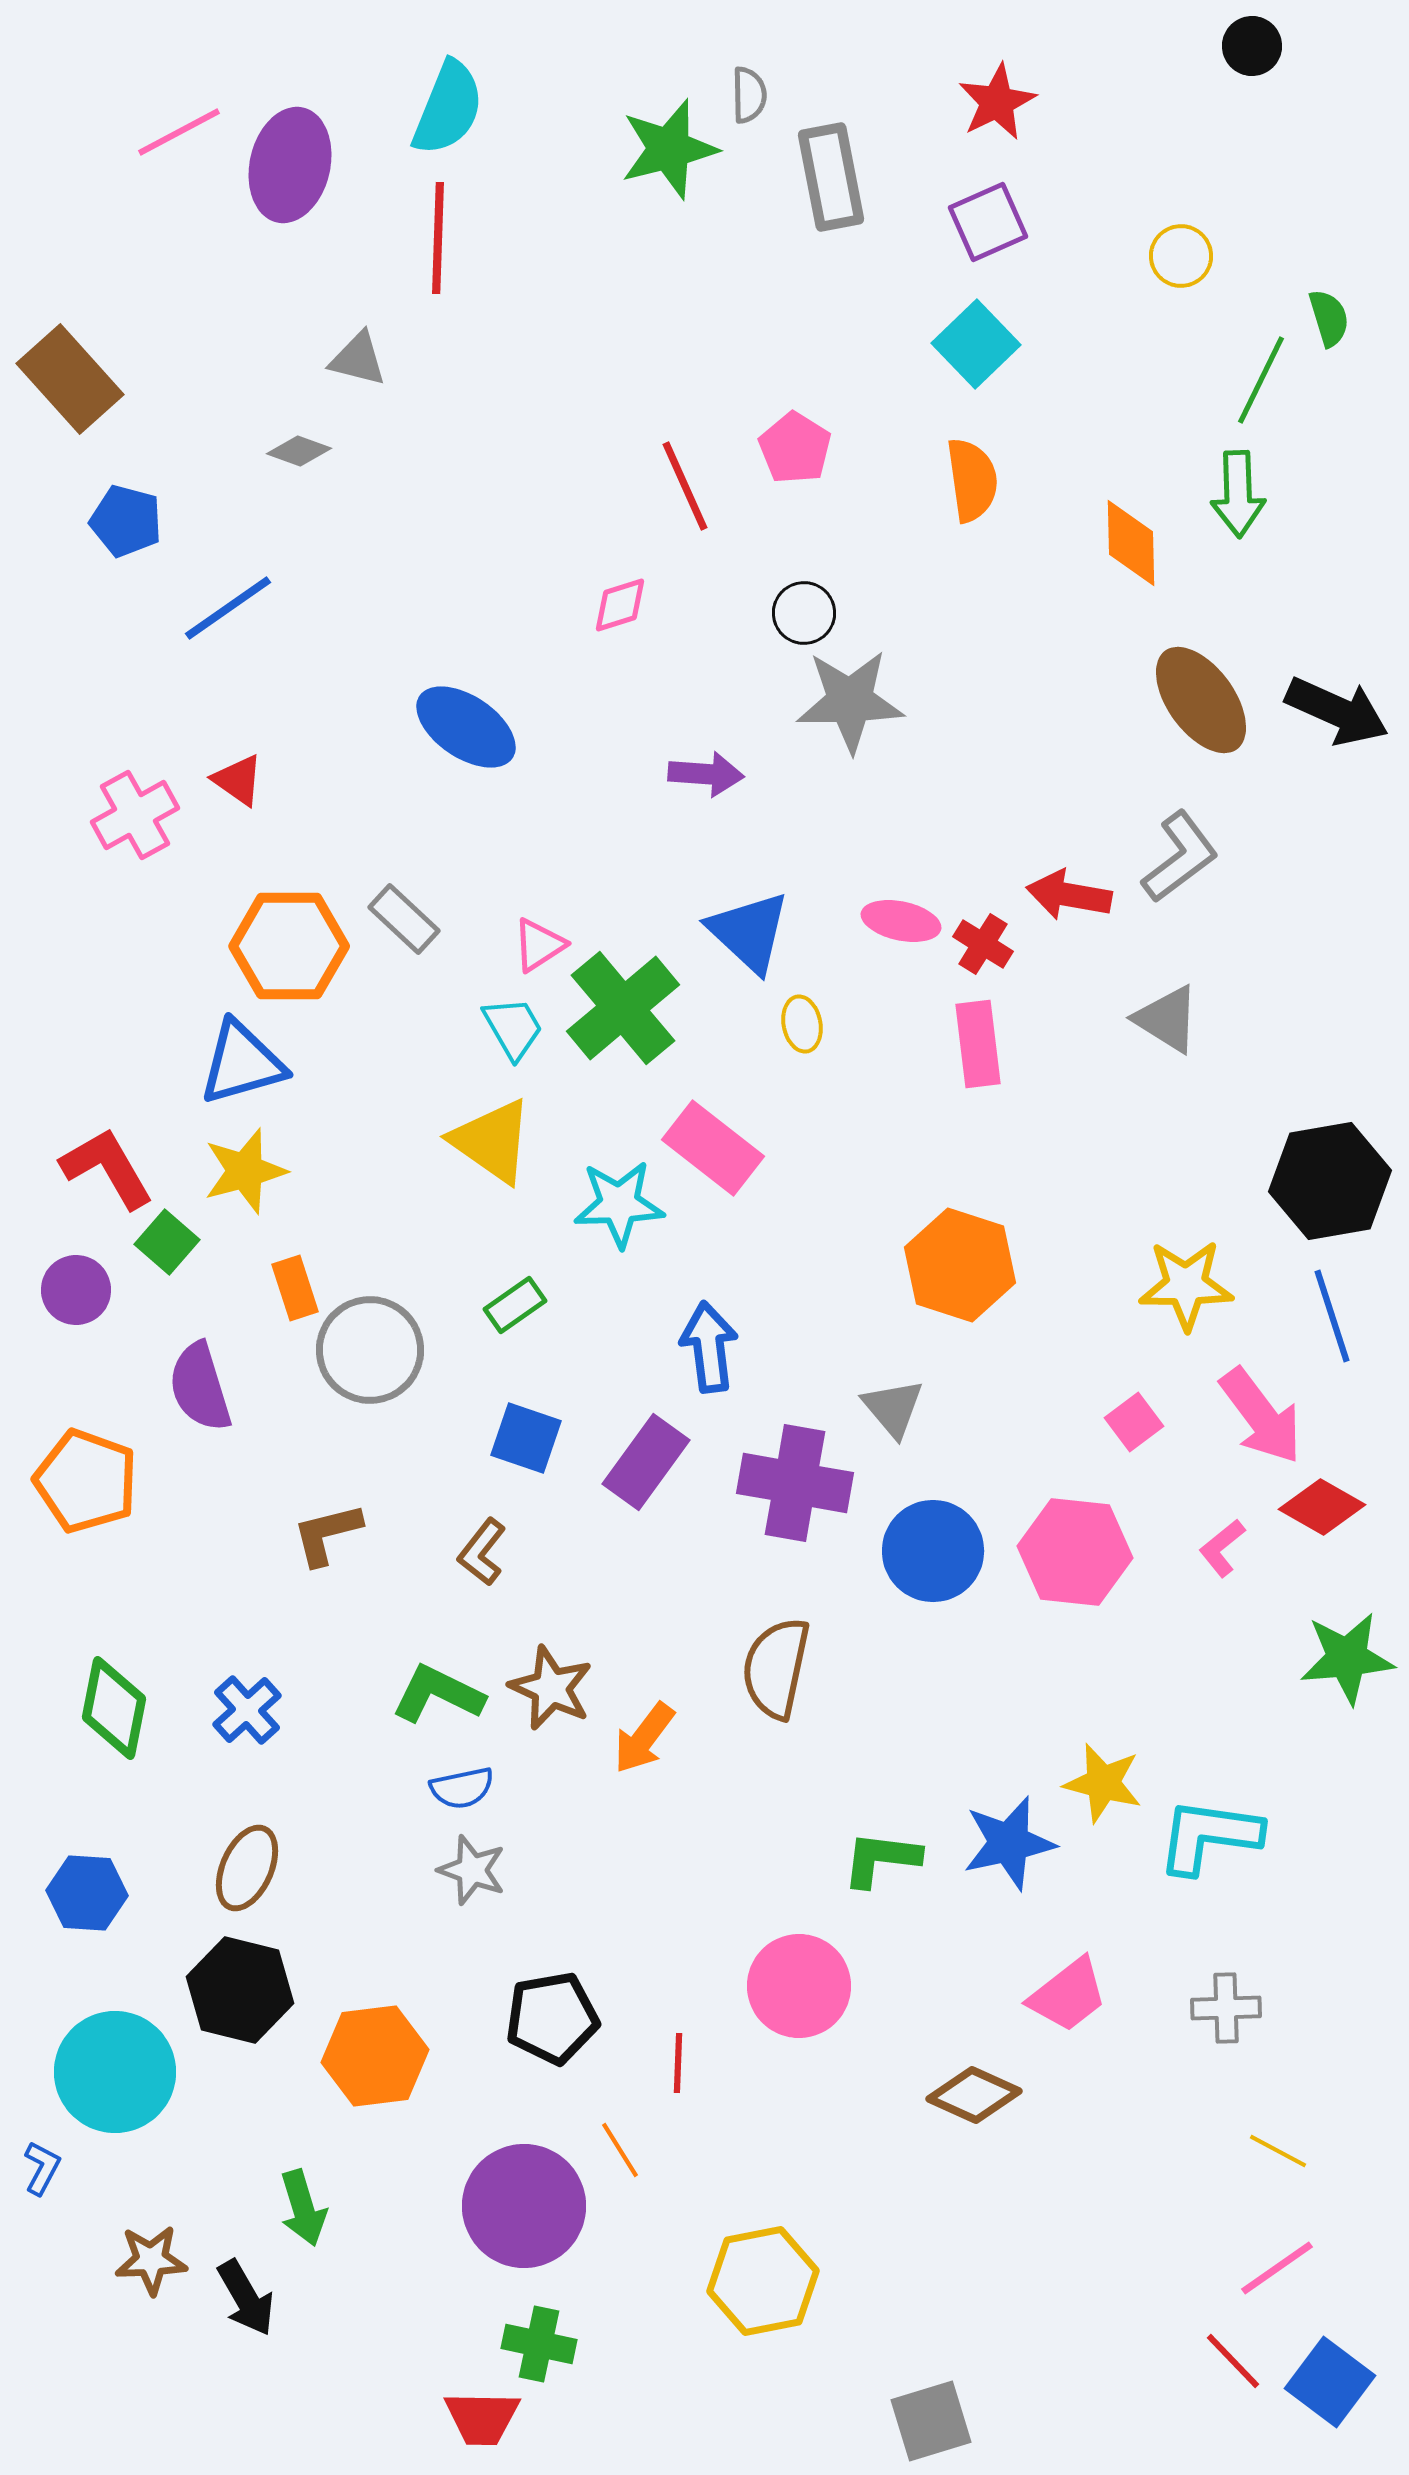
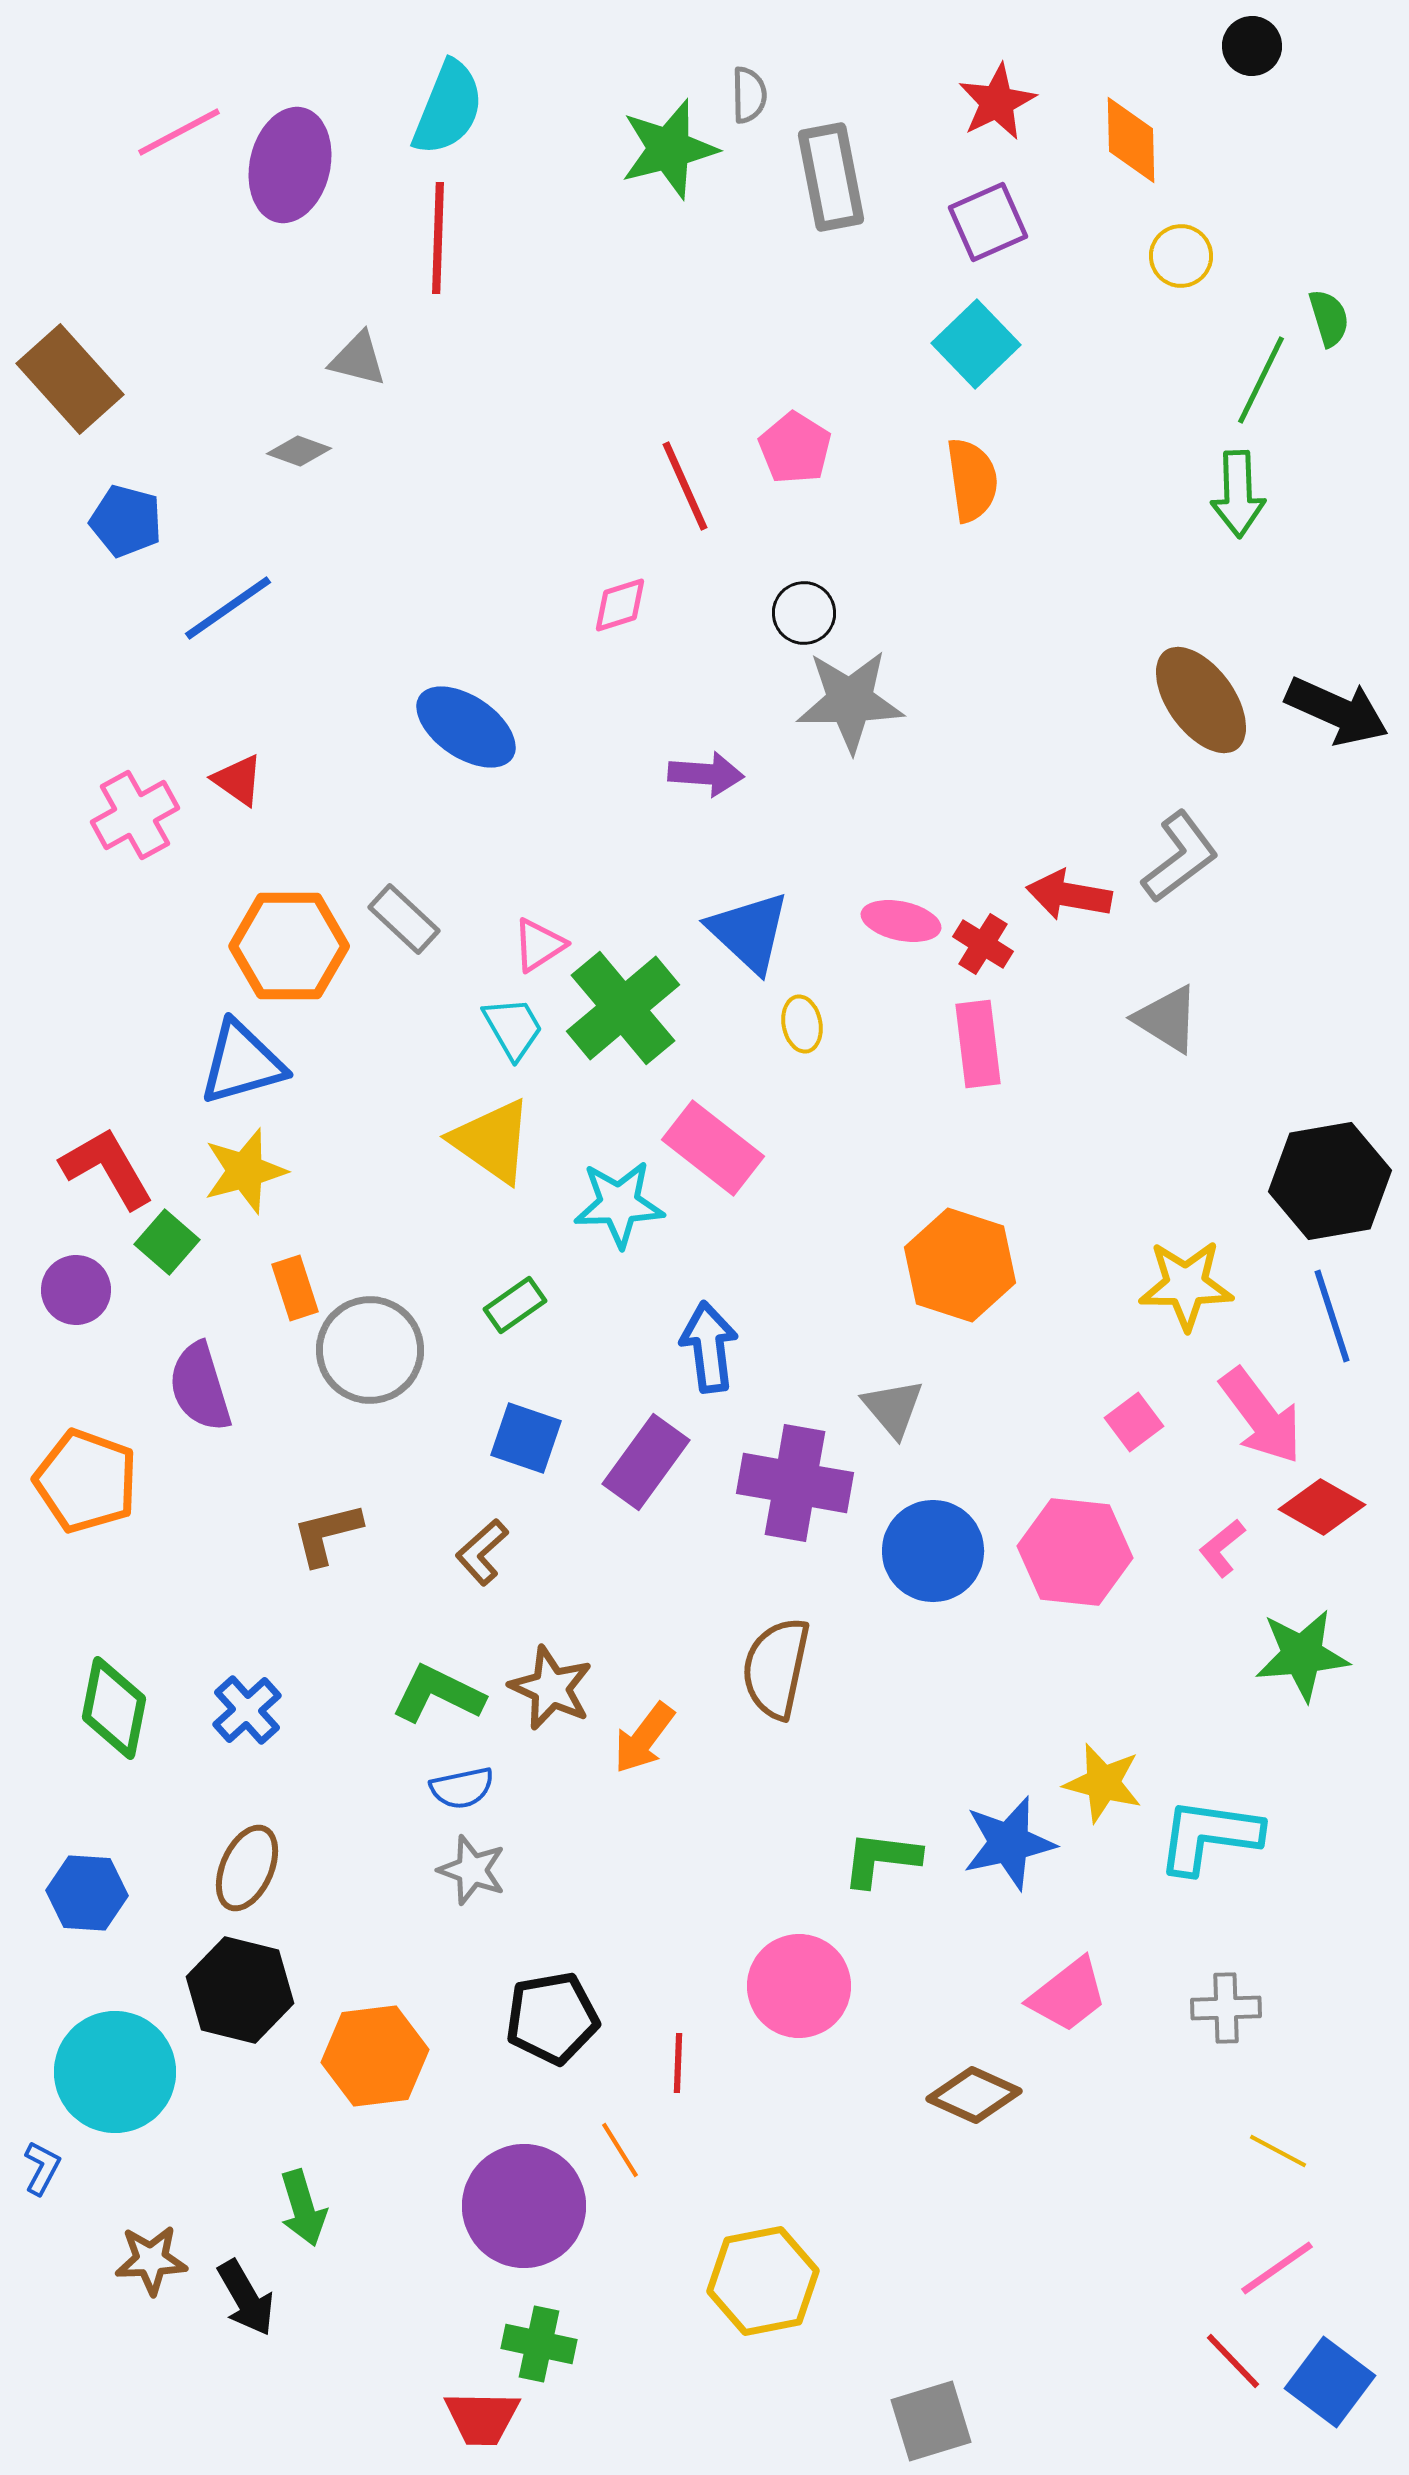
orange diamond at (1131, 543): moved 403 px up
brown L-shape at (482, 1552): rotated 10 degrees clockwise
green star at (1347, 1658): moved 45 px left, 3 px up
